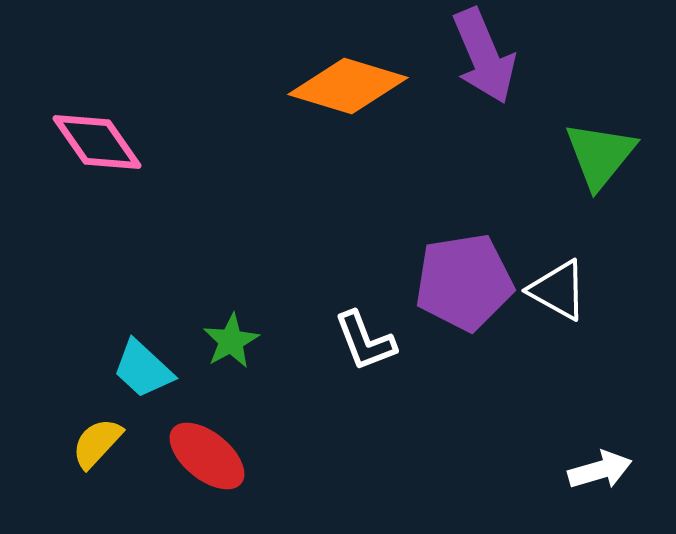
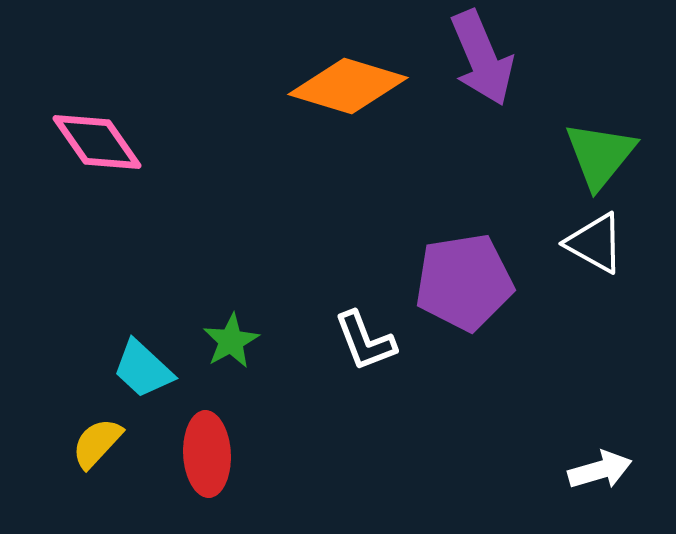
purple arrow: moved 2 px left, 2 px down
white triangle: moved 37 px right, 47 px up
red ellipse: moved 2 px up; rotated 48 degrees clockwise
